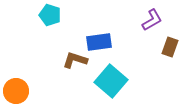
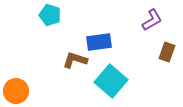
brown rectangle: moved 3 px left, 5 px down
